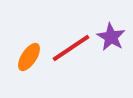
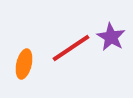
orange ellipse: moved 5 px left, 7 px down; rotated 20 degrees counterclockwise
